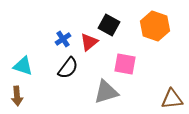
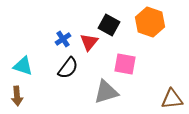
orange hexagon: moved 5 px left, 4 px up
red triangle: rotated 12 degrees counterclockwise
